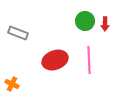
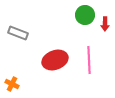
green circle: moved 6 px up
